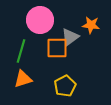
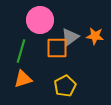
orange star: moved 4 px right, 11 px down
